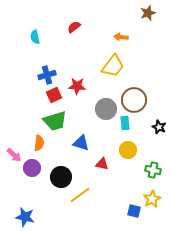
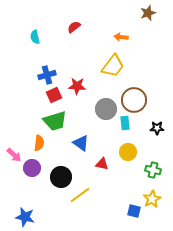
black star: moved 2 px left, 1 px down; rotated 24 degrees counterclockwise
blue triangle: rotated 18 degrees clockwise
yellow circle: moved 2 px down
